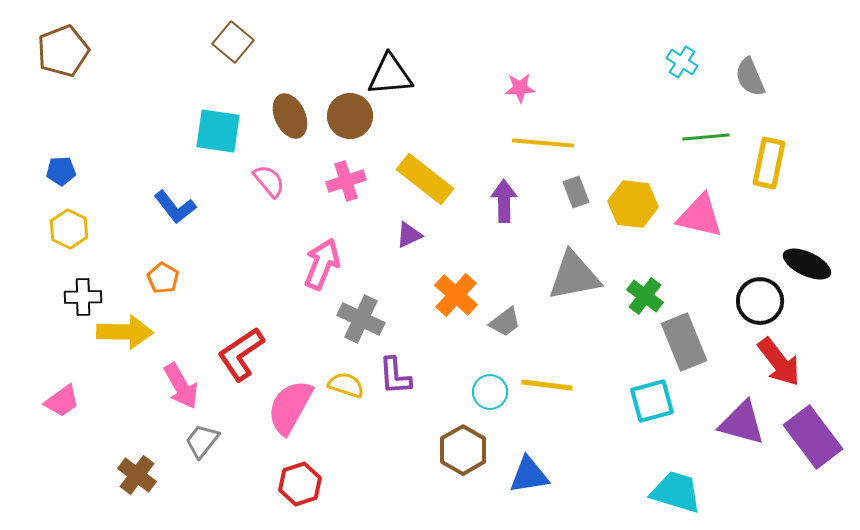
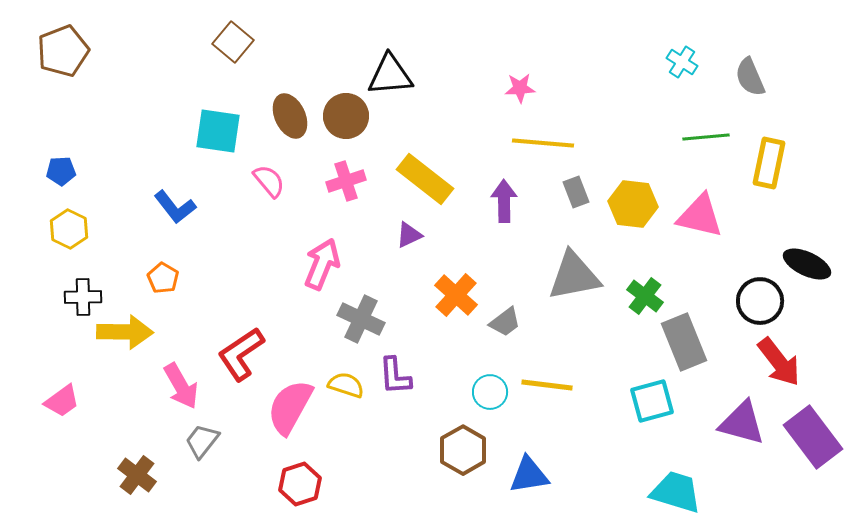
brown circle at (350, 116): moved 4 px left
